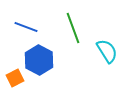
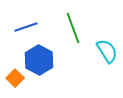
blue line: rotated 40 degrees counterclockwise
orange square: rotated 18 degrees counterclockwise
